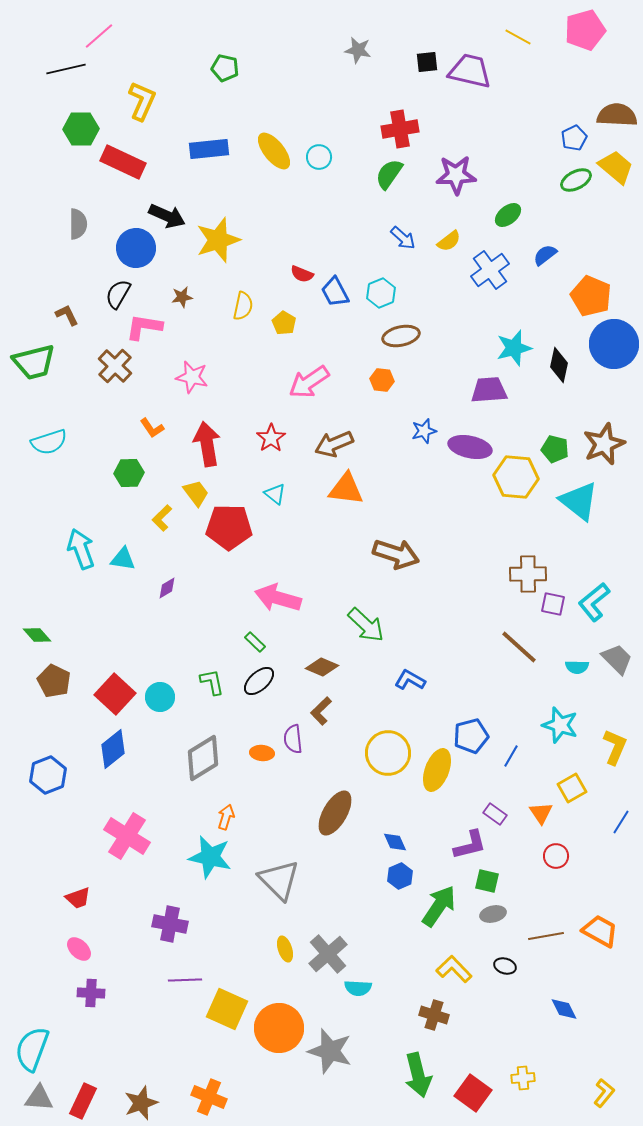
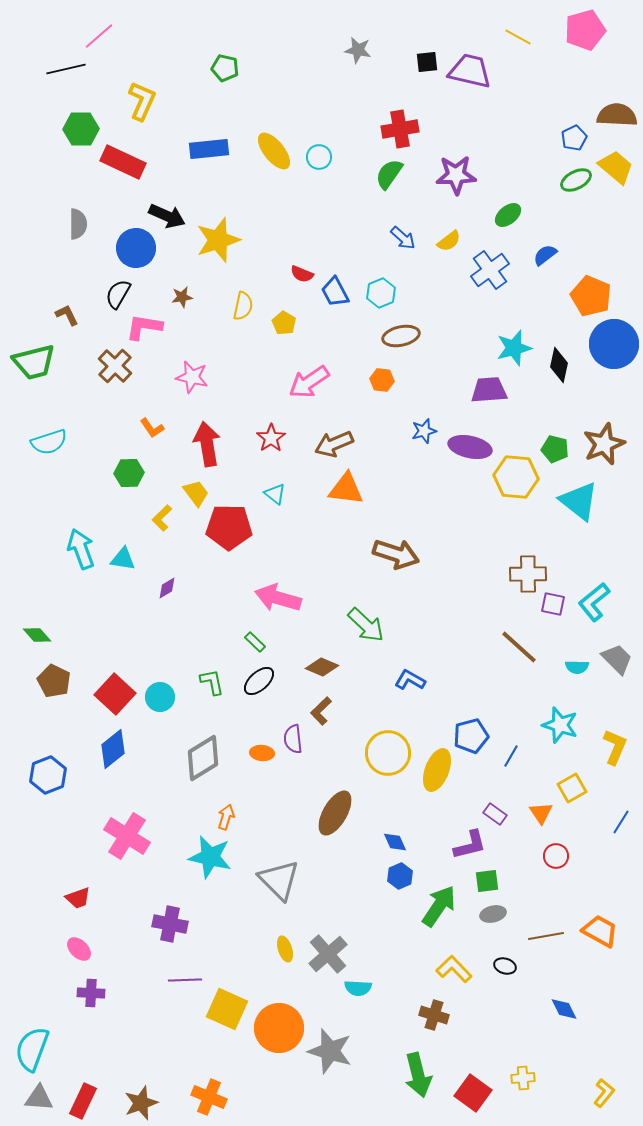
green square at (487, 881): rotated 20 degrees counterclockwise
